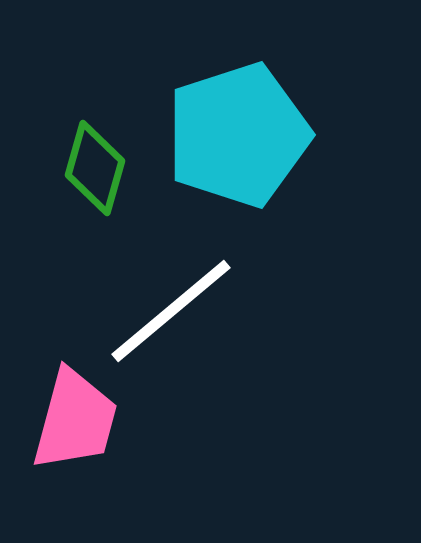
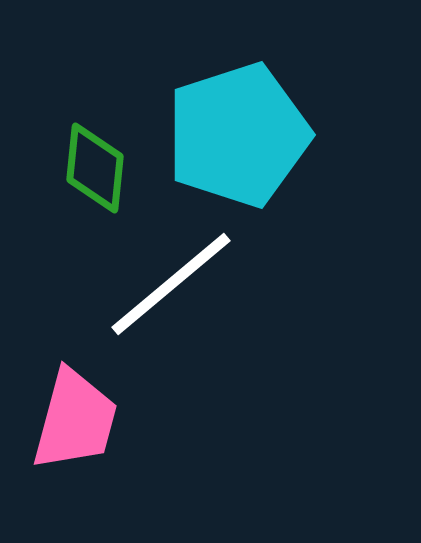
green diamond: rotated 10 degrees counterclockwise
white line: moved 27 px up
